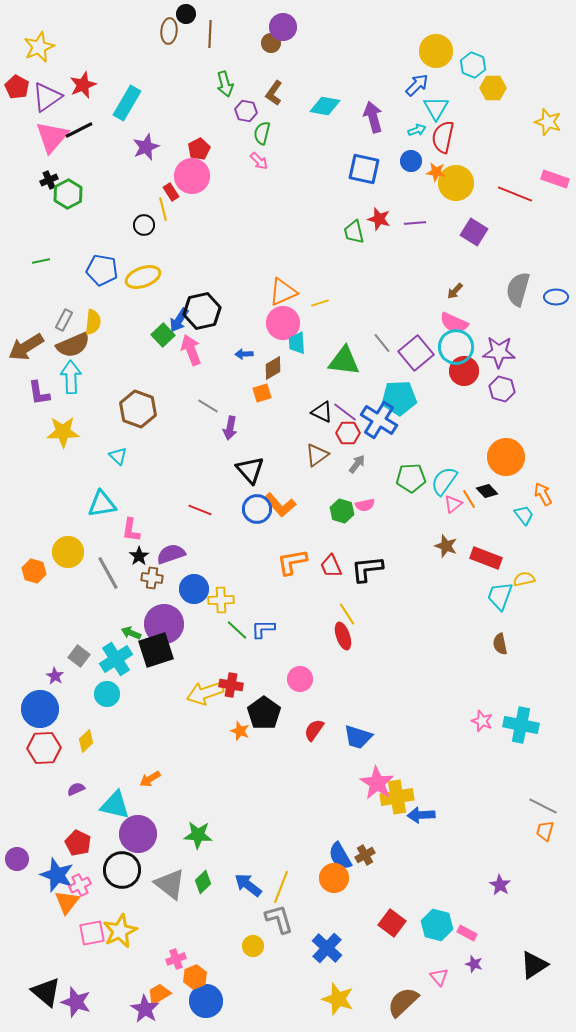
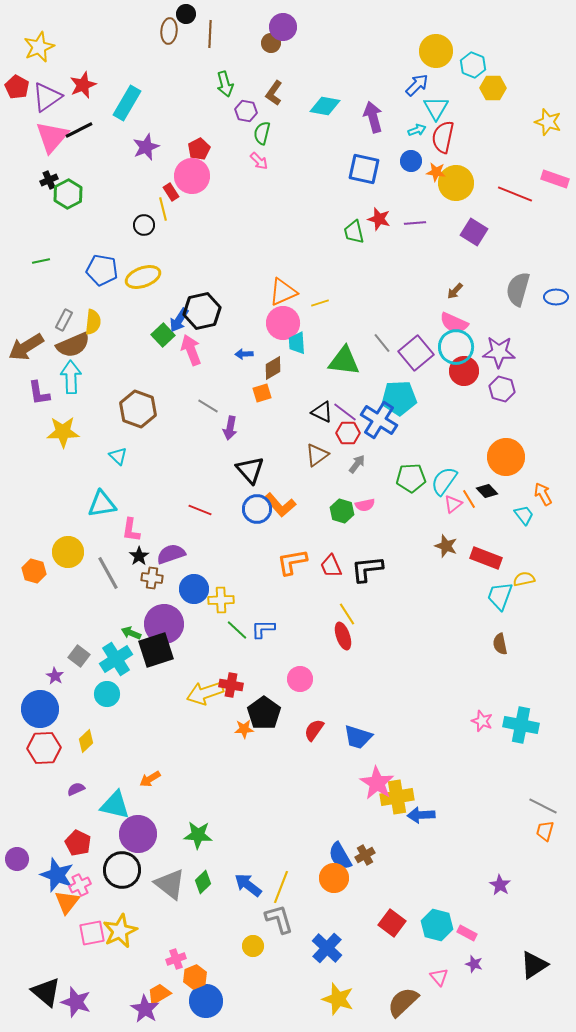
orange star at (240, 731): moved 4 px right, 2 px up; rotated 24 degrees counterclockwise
